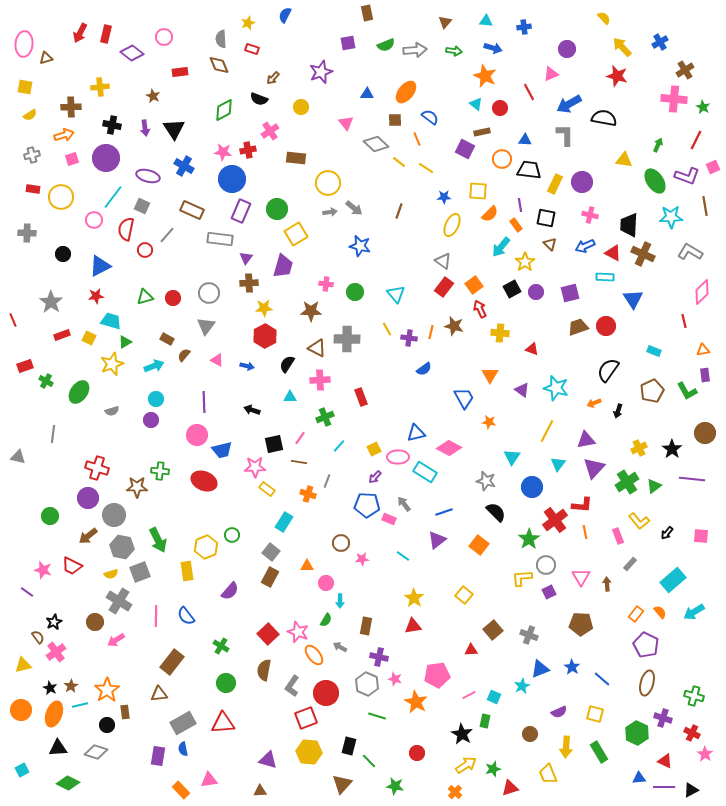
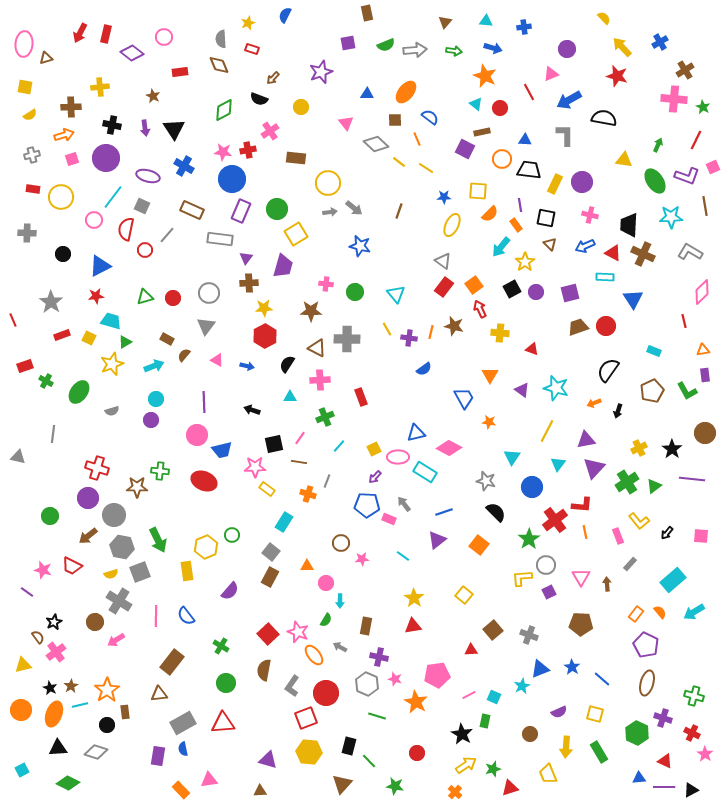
blue arrow at (569, 104): moved 4 px up
